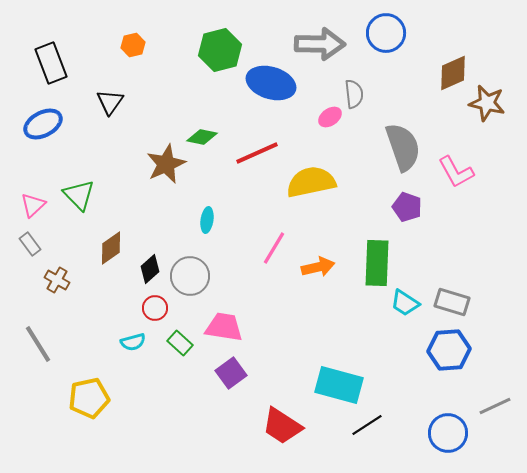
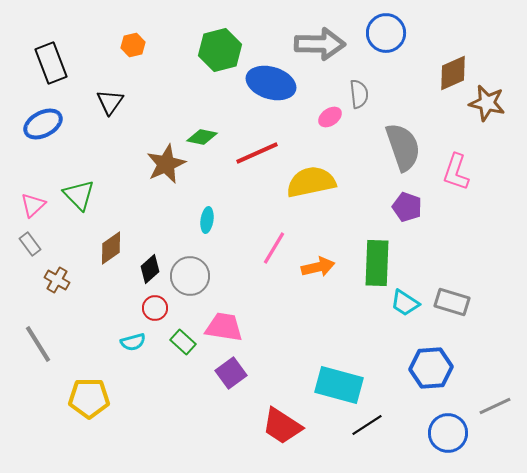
gray semicircle at (354, 94): moved 5 px right
pink L-shape at (456, 172): rotated 48 degrees clockwise
green rectangle at (180, 343): moved 3 px right, 1 px up
blue hexagon at (449, 350): moved 18 px left, 18 px down
yellow pentagon at (89, 398): rotated 12 degrees clockwise
